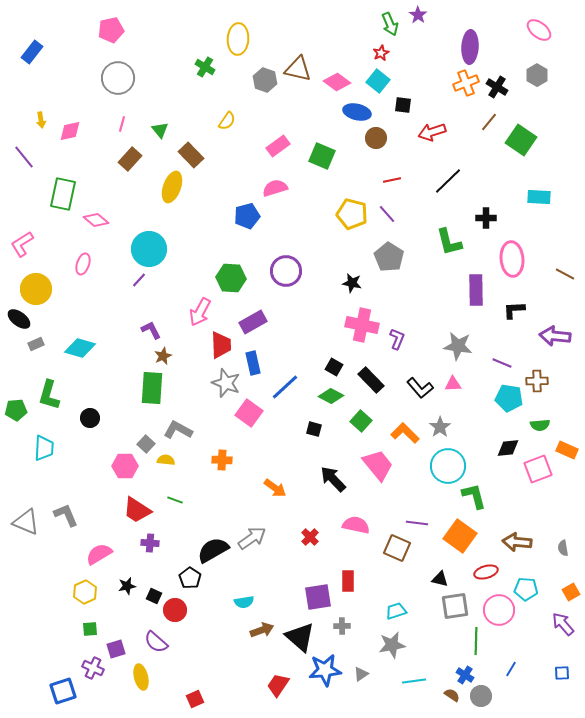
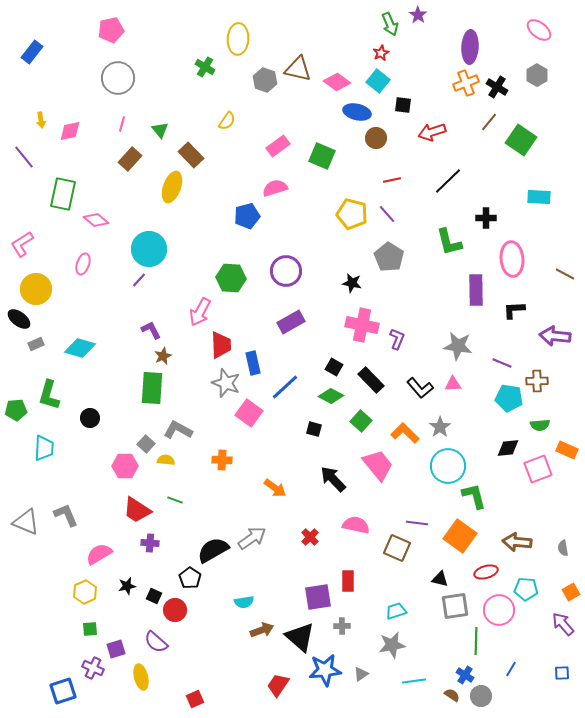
purple rectangle at (253, 322): moved 38 px right
